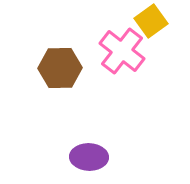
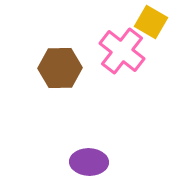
yellow square: moved 1 px down; rotated 24 degrees counterclockwise
purple ellipse: moved 5 px down
